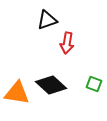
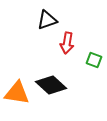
green square: moved 24 px up
